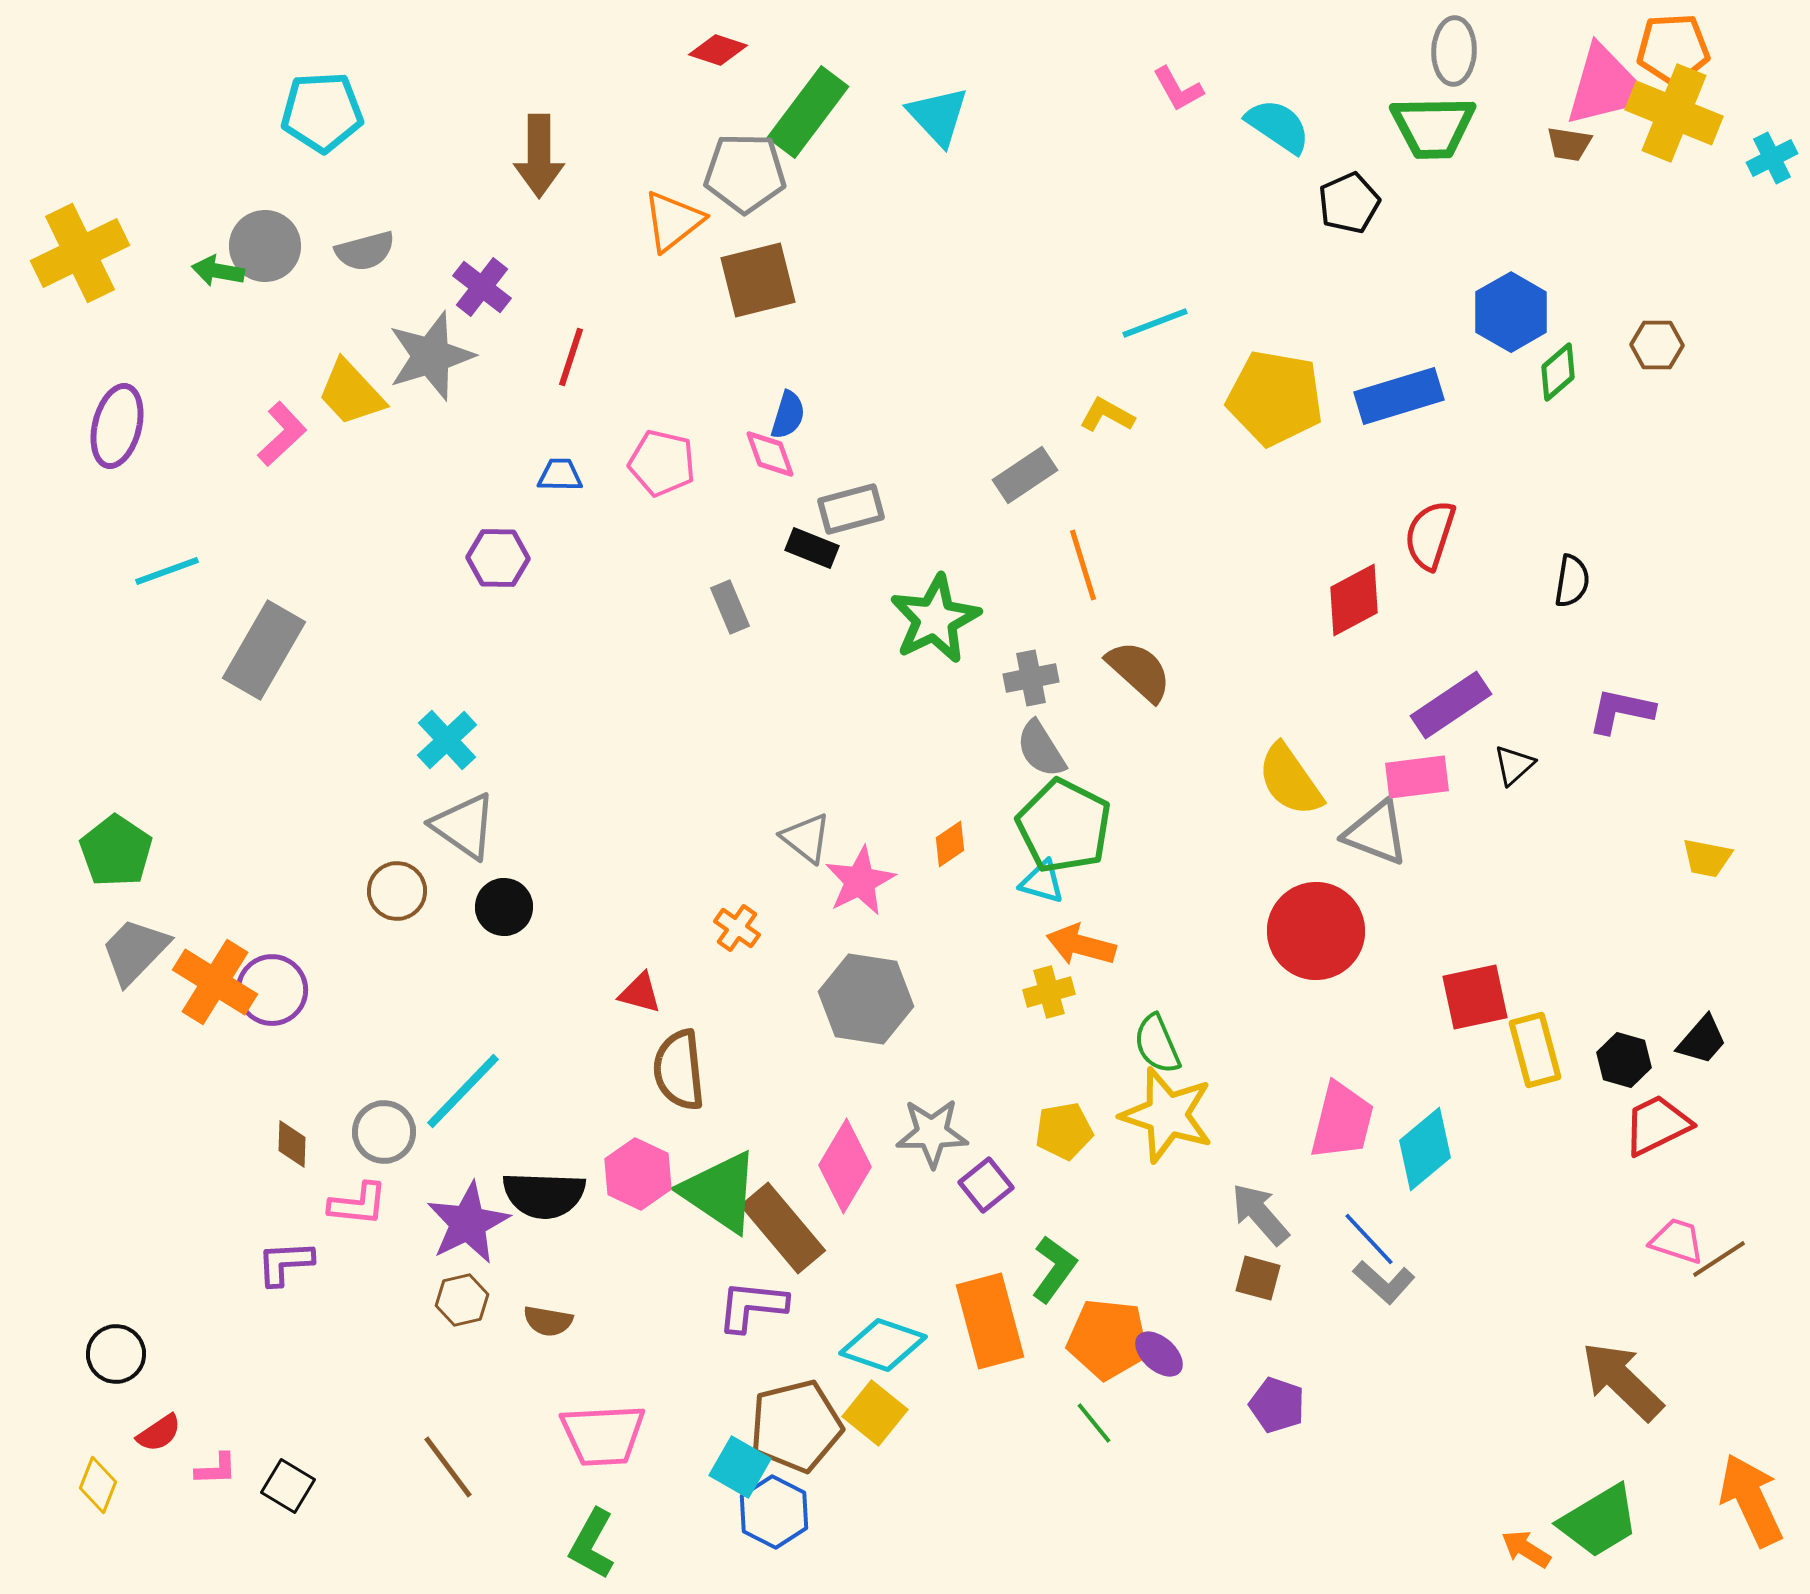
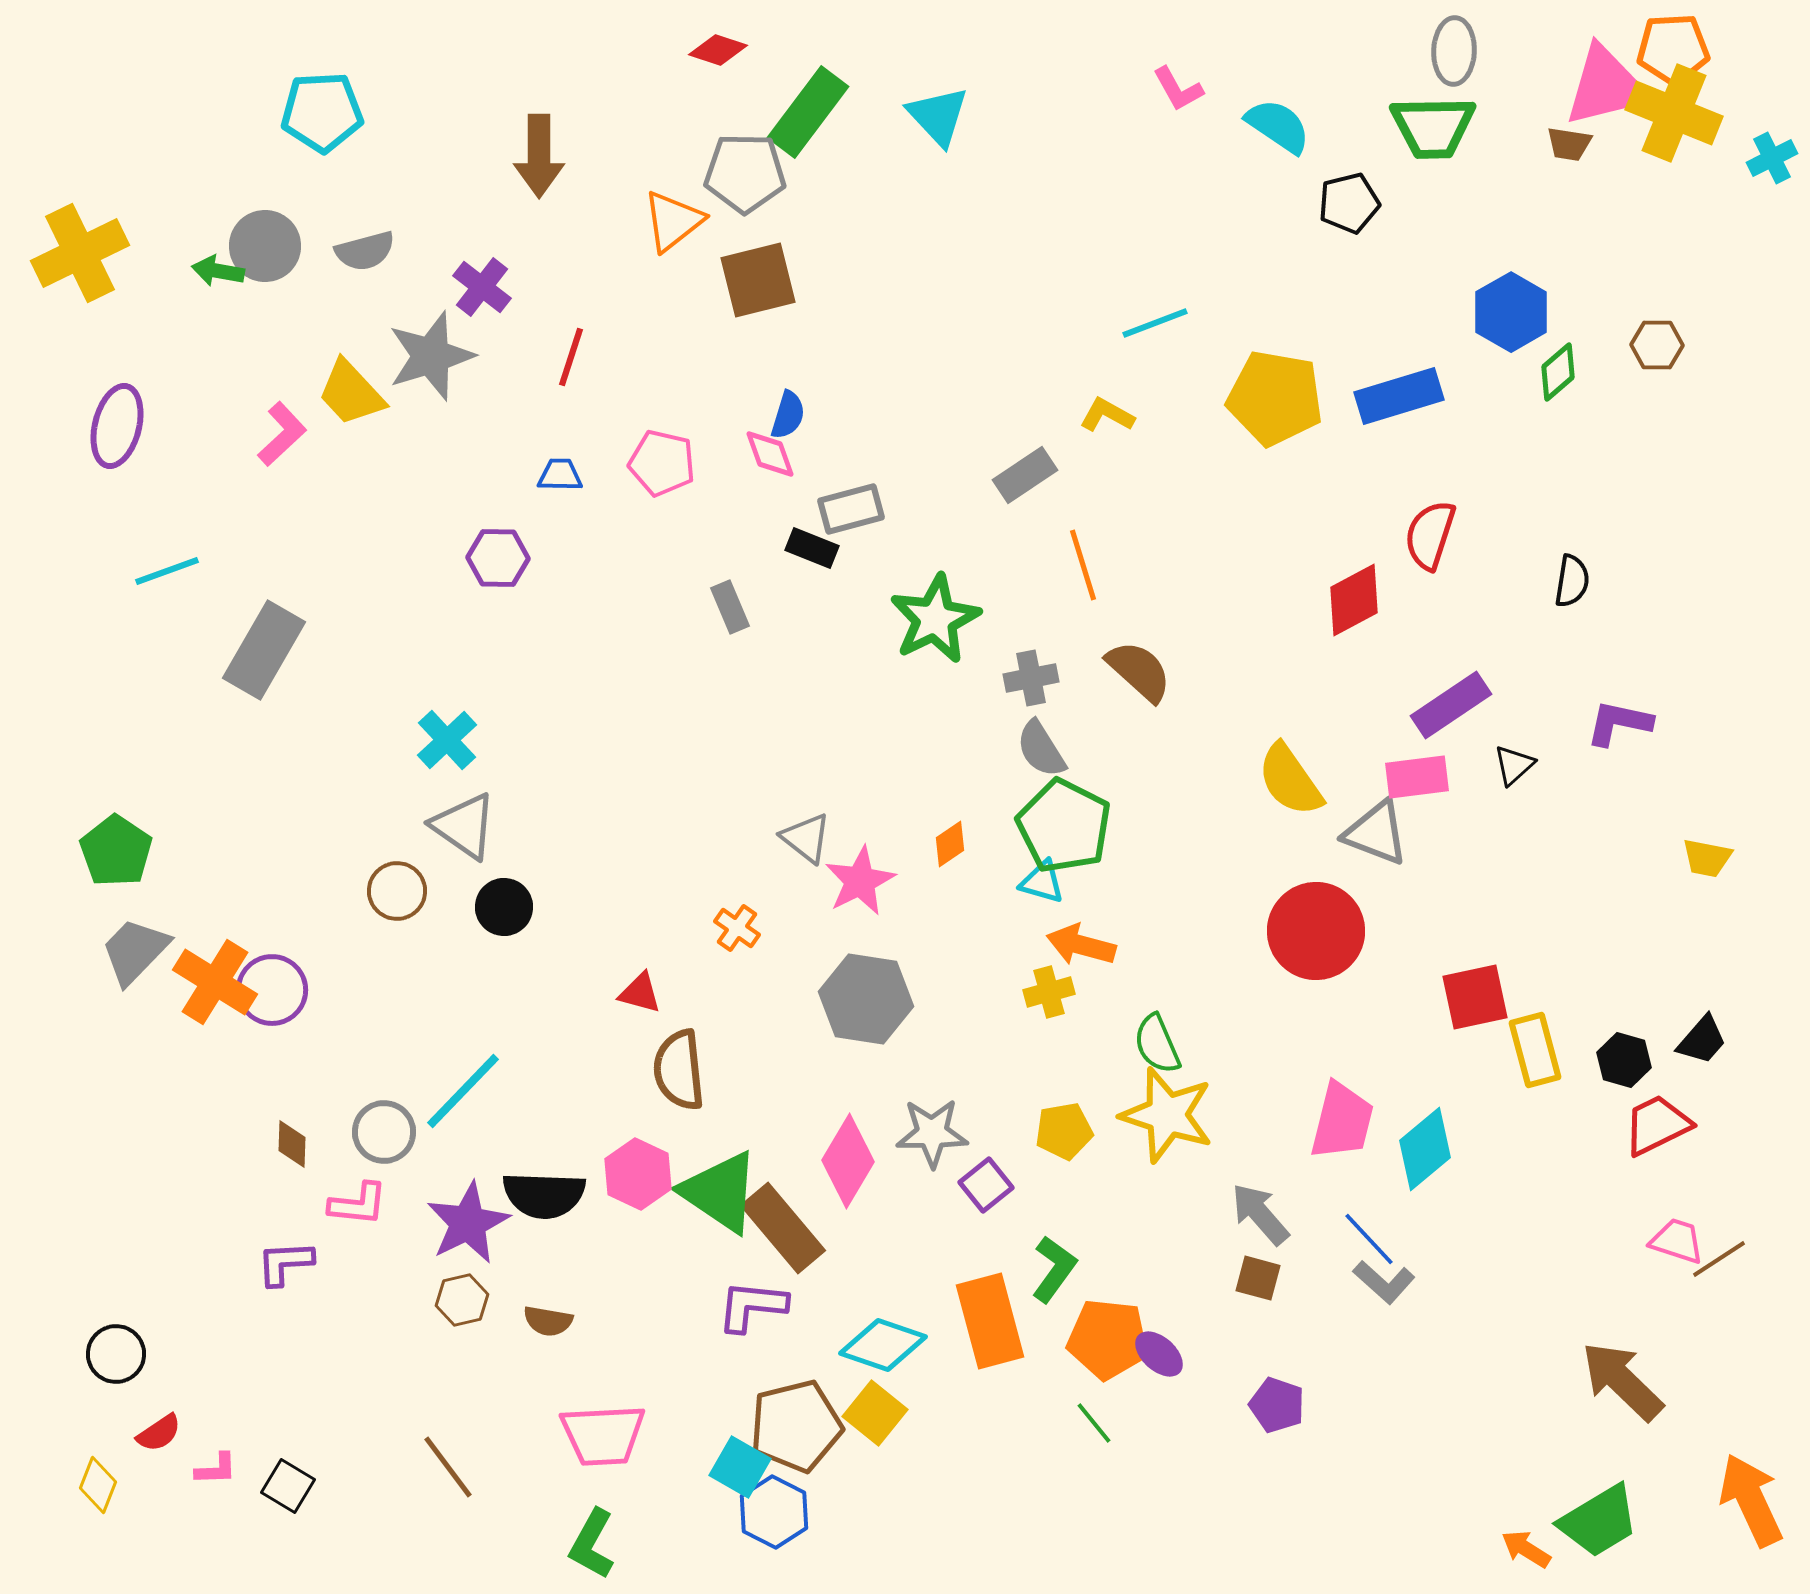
black pentagon at (1349, 203): rotated 10 degrees clockwise
purple L-shape at (1621, 711): moved 2 px left, 12 px down
pink diamond at (845, 1166): moved 3 px right, 5 px up
